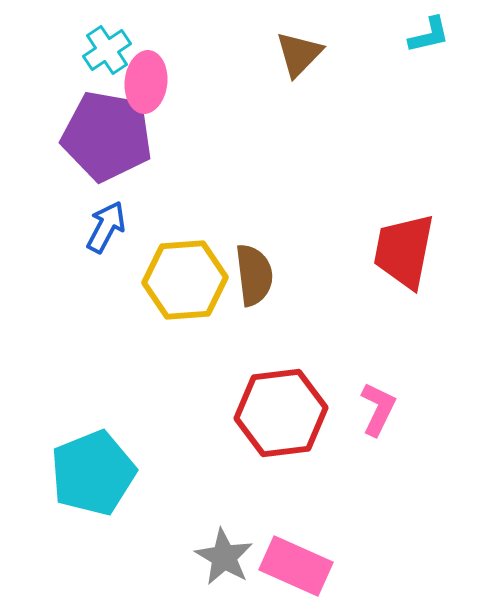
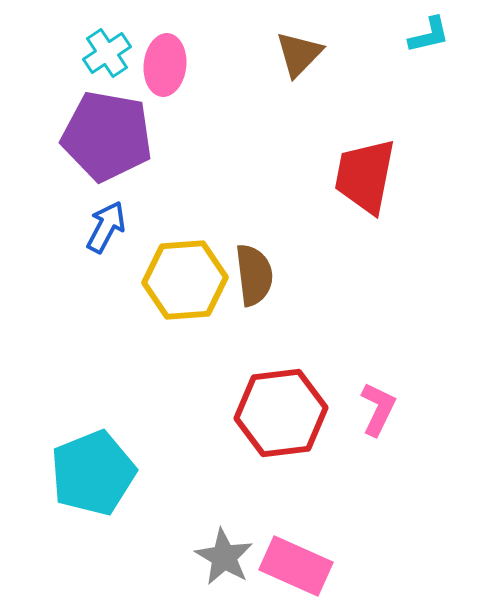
cyan cross: moved 3 px down
pink ellipse: moved 19 px right, 17 px up
red trapezoid: moved 39 px left, 75 px up
